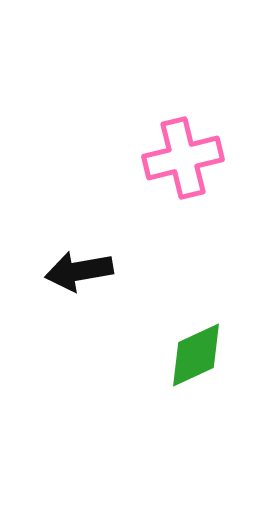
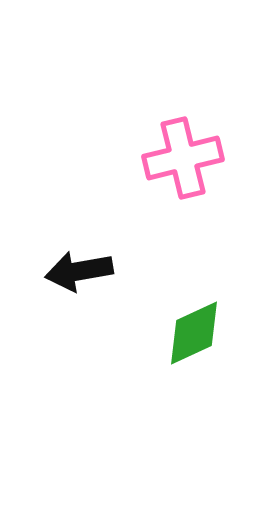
green diamond: moved 2 px left, 22 px up
